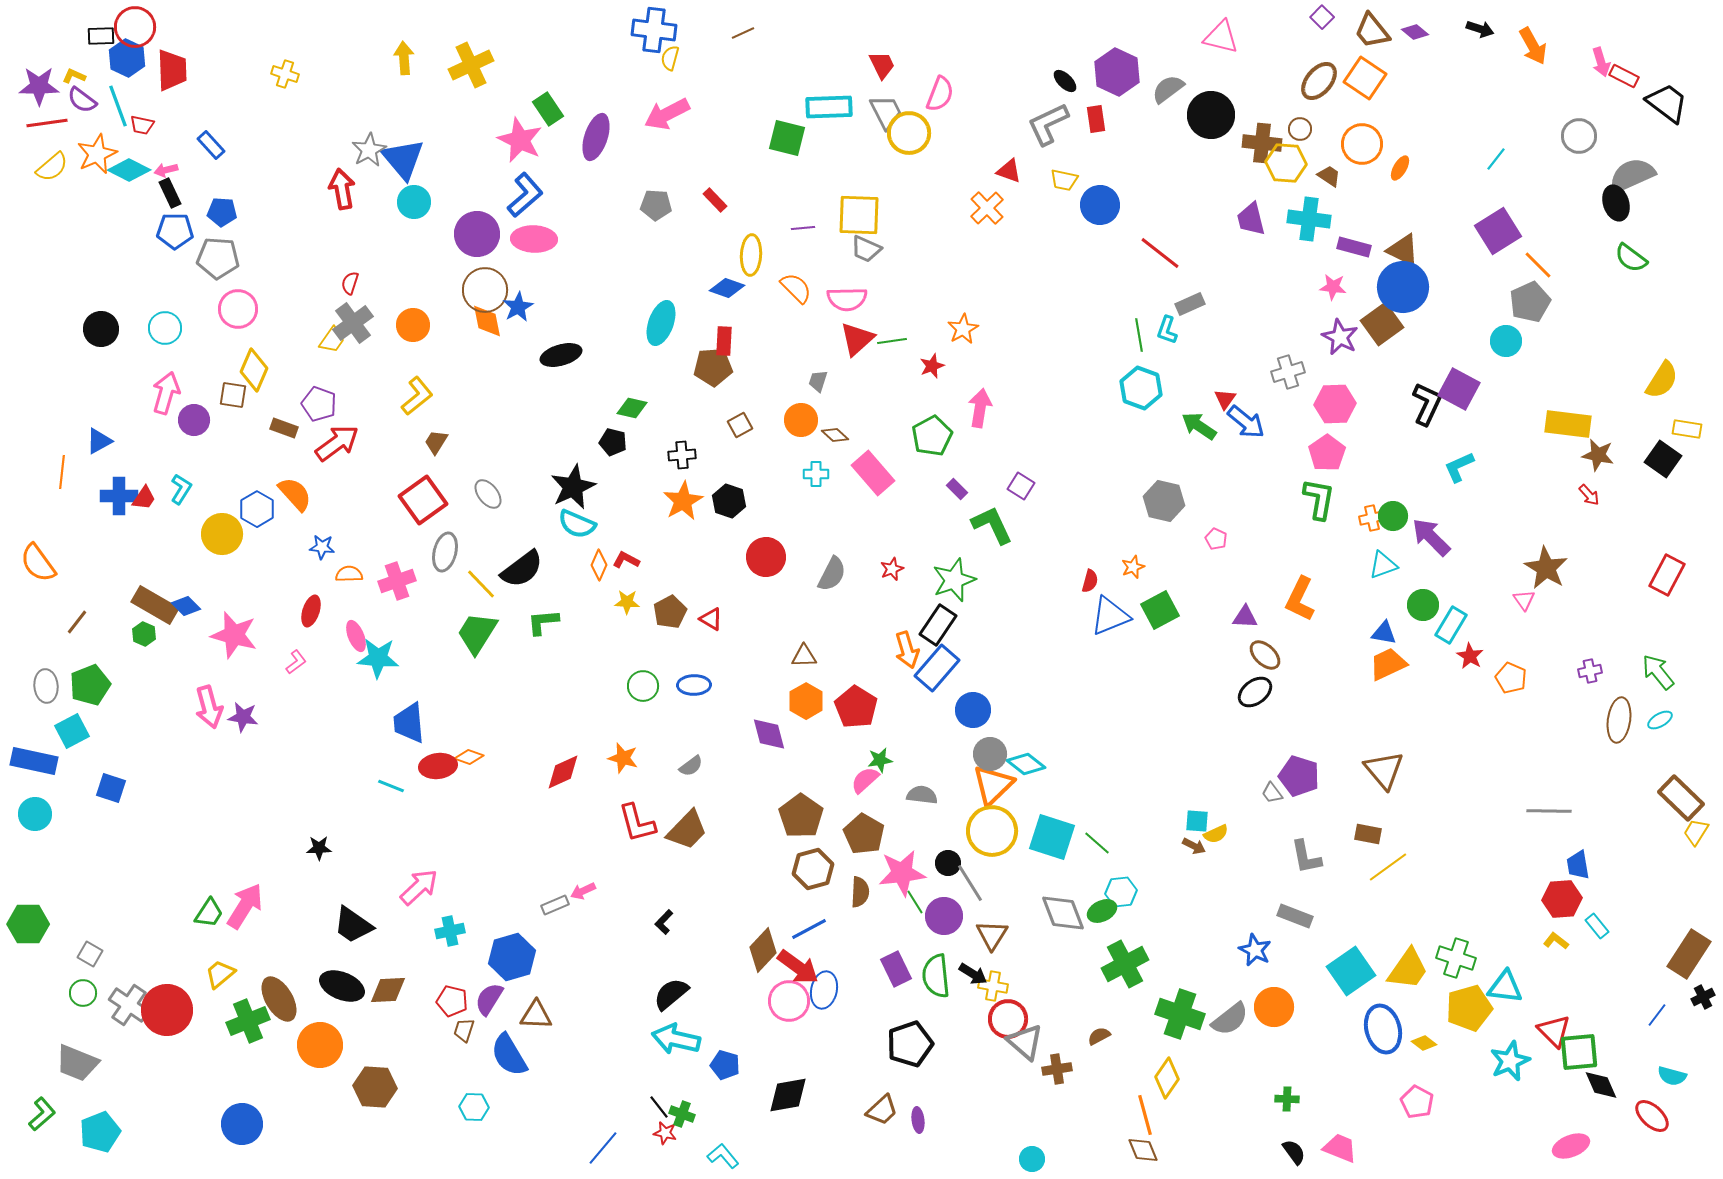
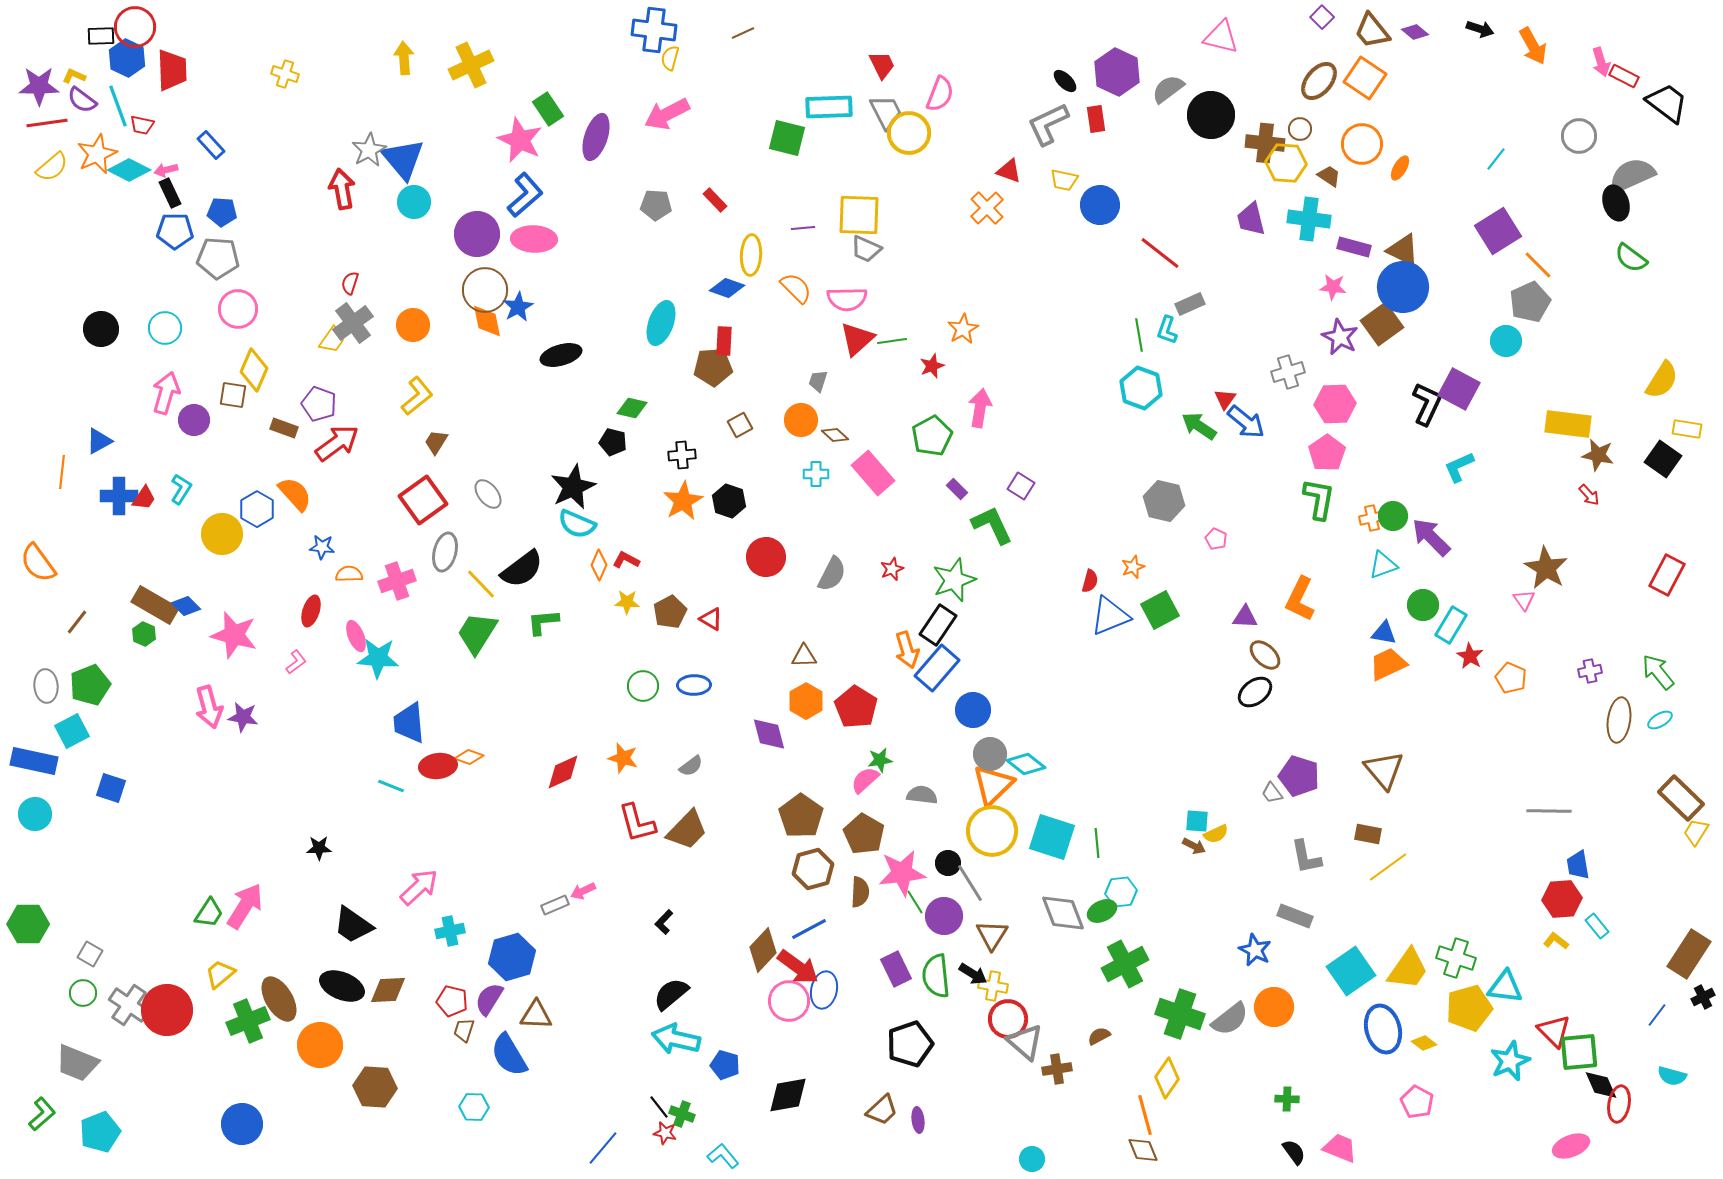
brown cross at (1262, 143): moved 3 px right
green line at (1097, 843): rotated 44 degrees clockwise
red ellipse at (1652, 1116): moved 33 px left, 12 px up; rotated 57 degrees clockwise
